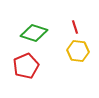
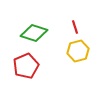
yellow hexagon: rotated 20 degrees counterclockwise
